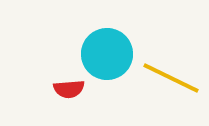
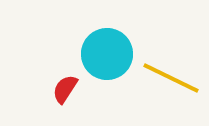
red semicircle: moved 4 px left; rotated 128 degrees clockwise
